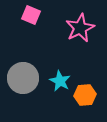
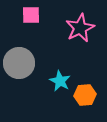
pink square: rotated 24 degrees counterclockwise
gray circle: moved 4 px left, 15 px up
